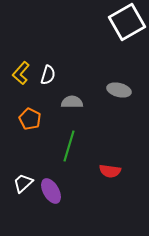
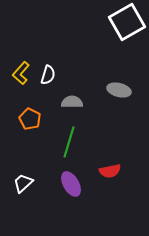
green line: moved 4 px up
red semicircle: rotated 20 degrees counterclockwise
purple ellipse: moved 20 px right, 7 px up
